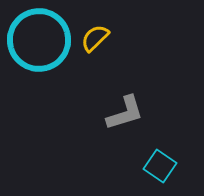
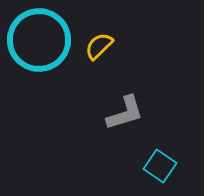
yellow semicircle: moved 4 px right, 8 px down
